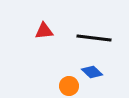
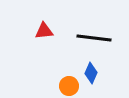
blue diamond: moved 1 px left, 1 px down; rotated 70 degrees clockwise
